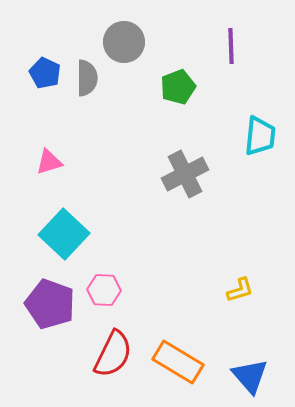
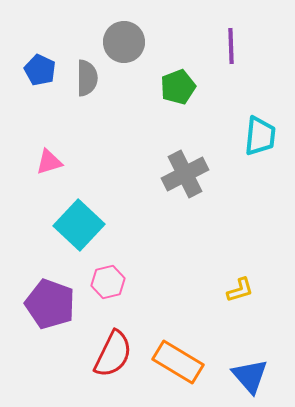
blue pentagon: moved 5 px left, 3 px up
cyan square: moved 15 px right, 9 px up
pink hexagon: moved 4 px right, 8 px up; rotated 16 degrees counterclockwise
